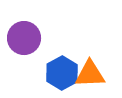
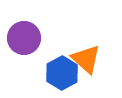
orange triangle: moved 4 px left, 15 px up; rotated 44 degrees clockwise
